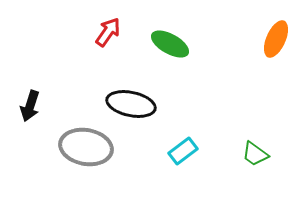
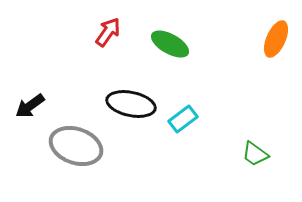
black arrow: rotated 36 degrees clockwise
gray ellipse: moved 10 px left, 1 px up; rotated 9 degrees clockwise
cyan rectangle: moved 32 px up
